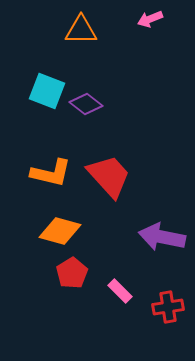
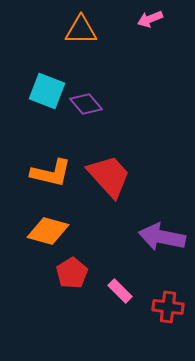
purple diamond: rotated 12 degrees clockwise
orange diamond: moved 12 px left
red cross: rotated 16 degrees clockwise
